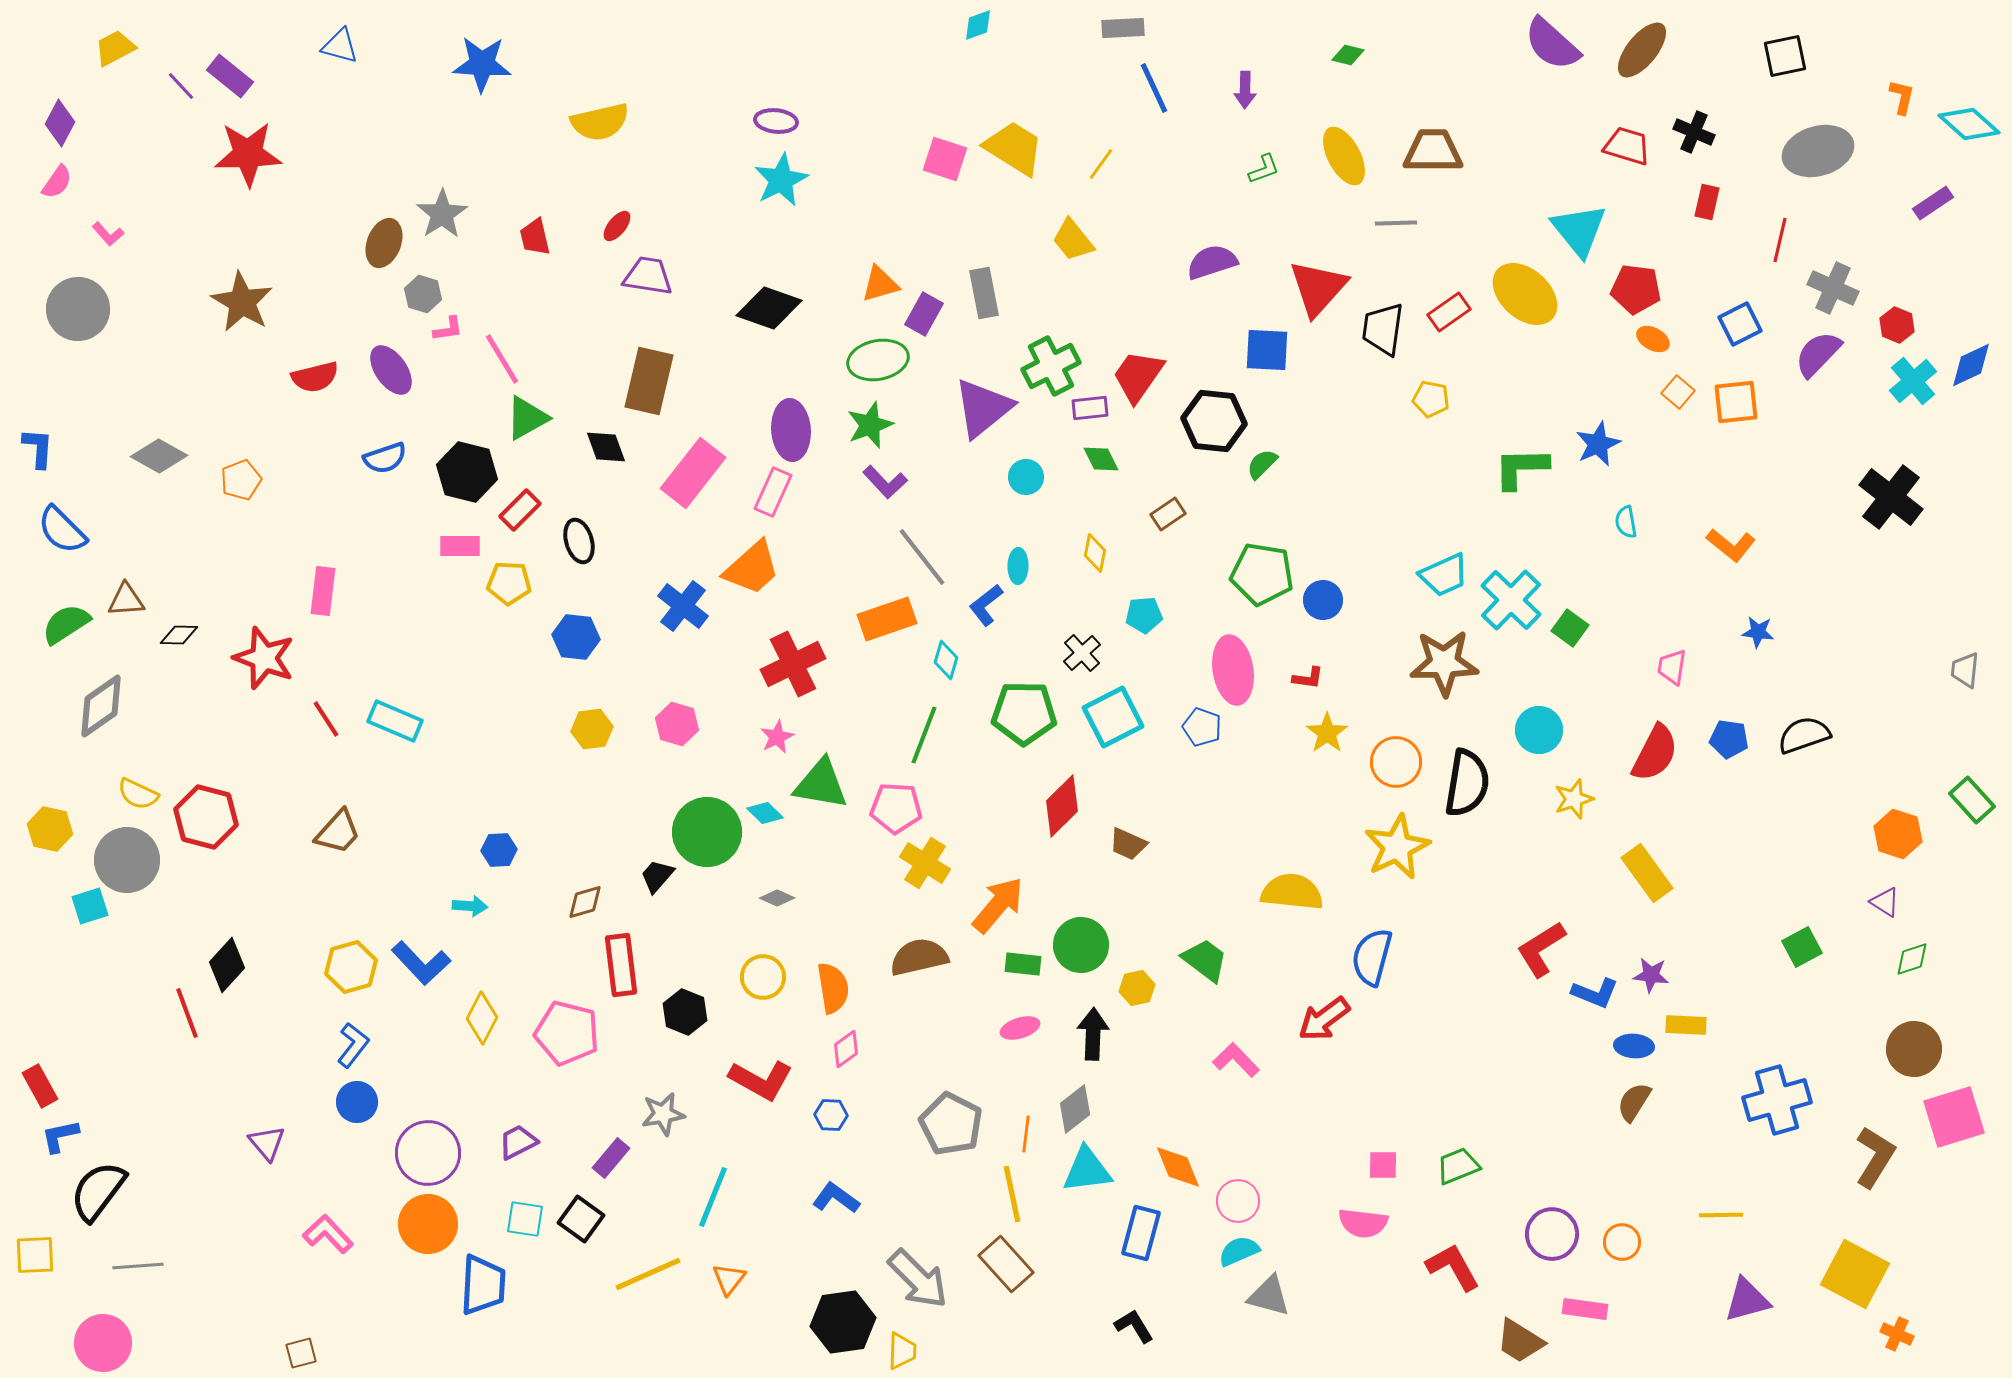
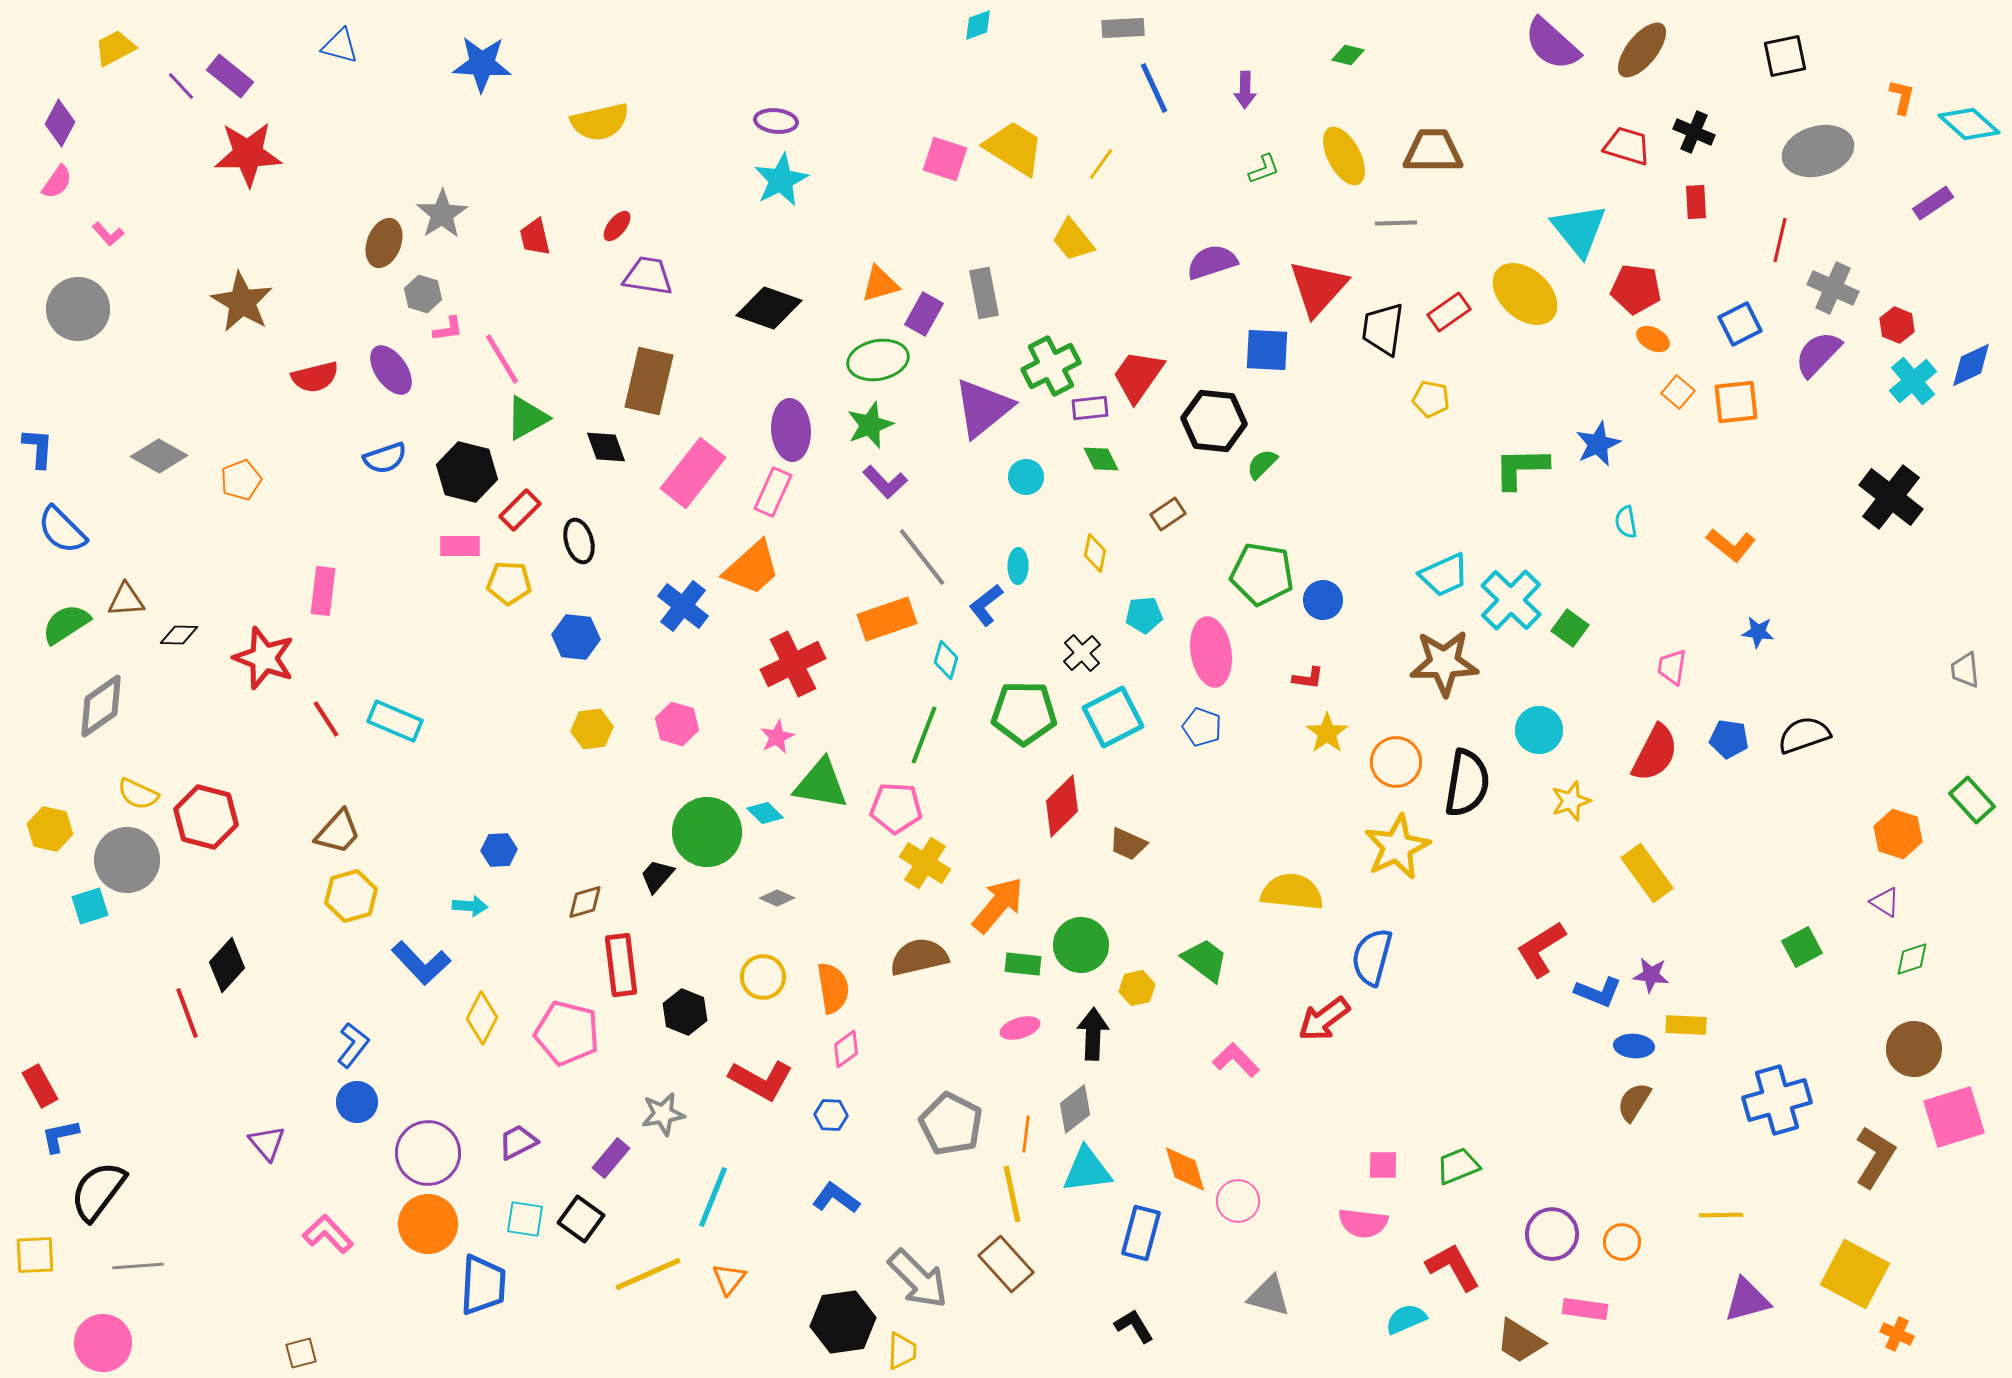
red rectangle at (1707, 202): moved 11 px left; rotated 16 degrees counterclockwise
pink ellipse at (1233, 670): moved 22 px left, 18 px up
gray trapezoid at (1965, 670): rotated 12 degrees counterclockwise
yellow star at (1574, 799): moved 3 px left, 2 px down
yellow hexagon at (351, 967): moved 71 px up
blue L-shape at (1595, 993): moved 3 px right, 1 px up
orange diamond at (1178, 1167): moved 7 px right, 2 px down; rotated 6 degrees clockwise
cyan semicircle at (1239, 1251): moved 167 px right, 68 px down
